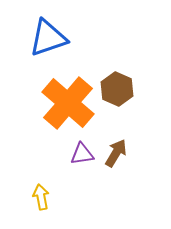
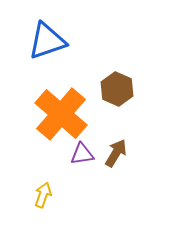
blue triangle: moved 1 px left, 3 px down
orange cross: moved 7 px left, 11 px down
yellow arrow: moved 2 px right, 2 px up; rotated 30 degrees clockwise
